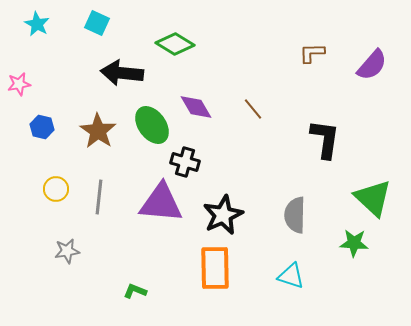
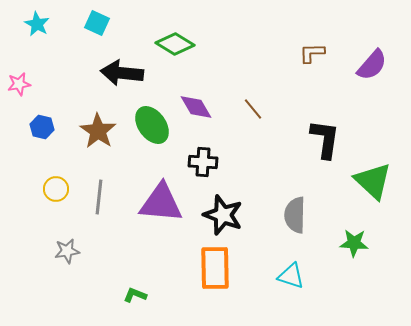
black cross: moved 18 px right; rotated 12 degrees counterclockwise
green triangle: moved 17 px up
black star: rotated 27 degrees counterclockwise
green L-shape: moved 4 px down
